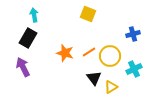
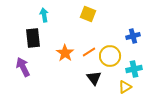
cyan arrow: moved 10 px right
blue cross: moved 2 px down
black rectangle: moved 5 px right; rotated 36 degrees counterclockwise
orange star: rotated 18 degrees clockwise
cyan cross: rotated 14 degrees clockwise
yellow triangle: moved 14 px right
